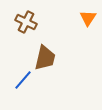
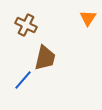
brown cross: moved 3 px down
